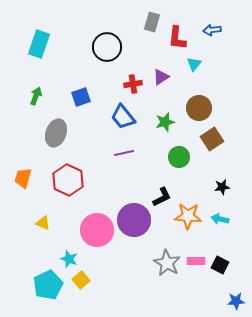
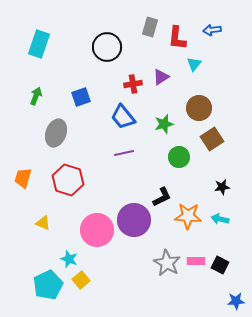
gray rectangle: moved 2 px left, 5 px down
green star: moved 1 px left, 2 px down
red hexagon: rotated 8 degrees counterclockwise
